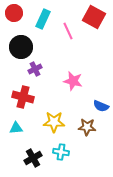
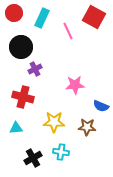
cyan rectangle: moved 1 px left, 1 px up
pink star: moved 2 px right, 4 px down; rotated 18 degrees counterclockwise
